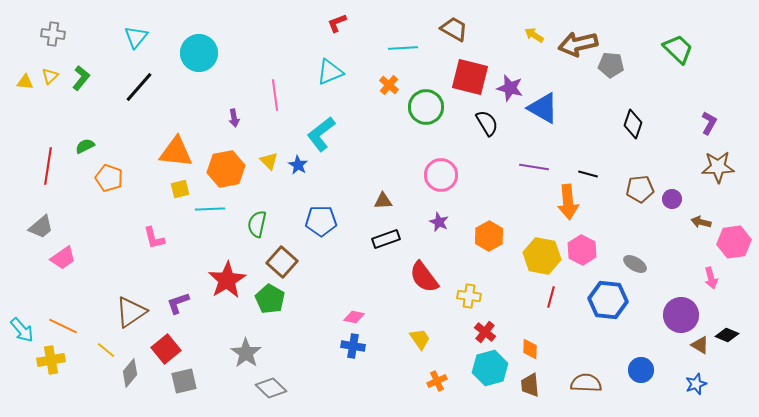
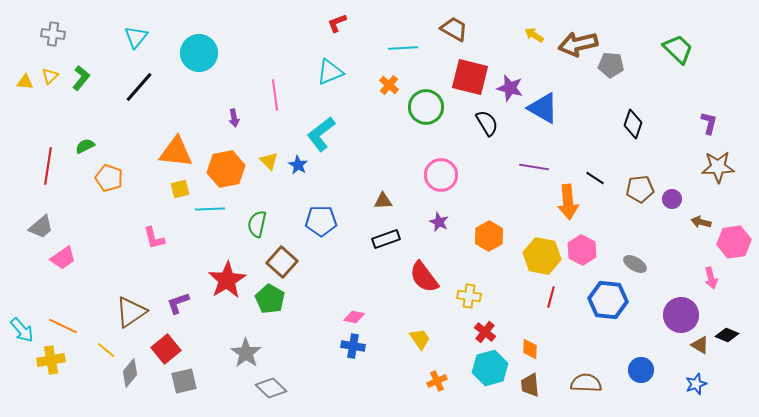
purple L-shape at (709, 123): rotated 15 degrees counterclockwise
black line at (588, 174): moved 7 px right, 4 px down; rotated 18 degrees clockwise
